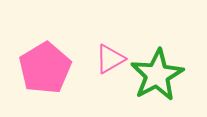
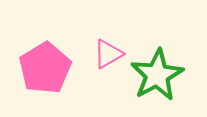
pink triangle: moved 2 px left, 5 px up
